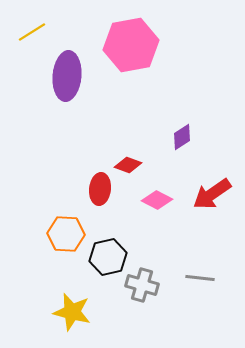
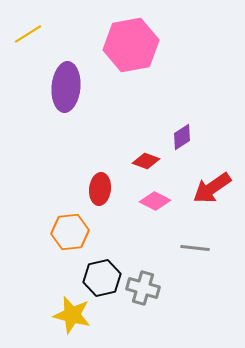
yellow line: moved 4 px left, 2 px down
purple ellipse: moved 1 px left, 11 px down
red diamond: moved 18 px right, 4 px up
red arrow: moved 6 px up
pink diamond: moved 2 px left, 1 px down
orange hexagon: moved 4 px right, 2 px up; rotated 9 degrees counterclockwise
black hexagon: moved 6 px left, 21 px down
gray line: moved 5 px left, 30 px up
gray cross: moved 1 px right, 3 px down
yellow star: moved 3 px down
